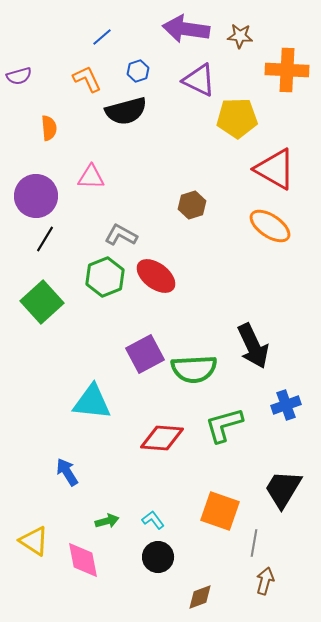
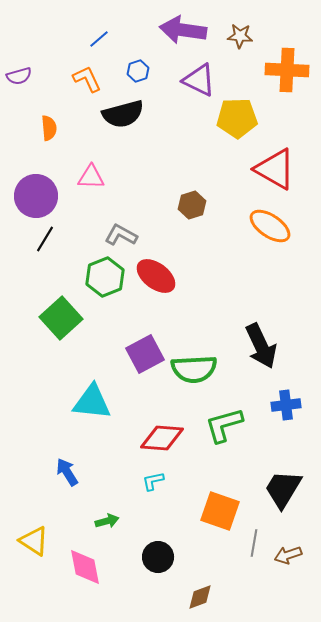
purple arrow: moved 3 px left, 1 px down
blue line: moved 3 px left, 2 px down
black semicircle: moved 3 px left, 3 px down
green square: moved 19 px right, 16 px down
black arrow: moved 8 px right
blue cross: rotated 12 degrees clockwise
cyan L-shape: moved 39 px up; rotated 65 degrees counterclockwise
pink diamond: moved 2 px right, 7 px down
brown arrow: moved 23 px right, 26 px up; rotated 124 degrees counterclockwise
